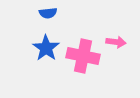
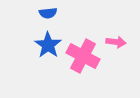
blue star: moved 2 px right, 3 px up
pink cross: rotated 16 degrees clockwise
